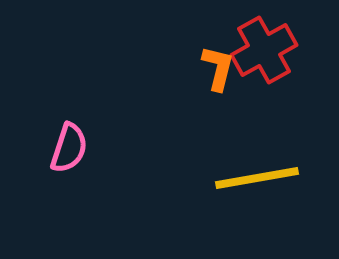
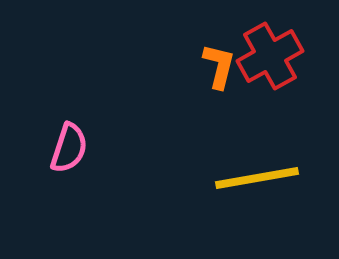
red cross: moved 6 px right, 6 px down
orange L-shape: moved 1 px right, 2 px up
